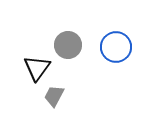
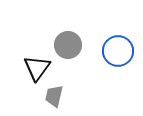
blue circle: moved 2 px right, 4 px down
gray trapezoid: rotated 15 degrees counterclockwise
